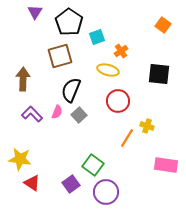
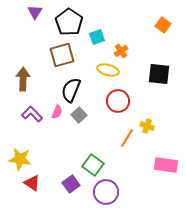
brown square: moved 2 px right, 1 px up
